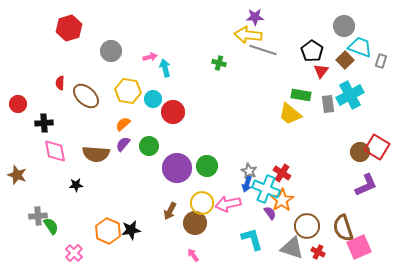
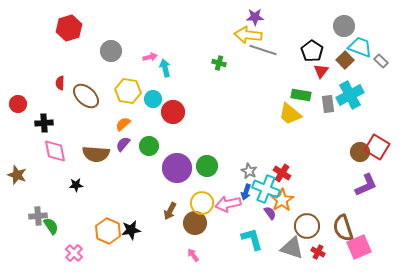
gray rectangle at (381, 61): rotated 64 degrees counterclockwise
blue arrow at (247, 184): moved 1 px left, 8 px down
